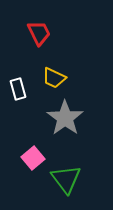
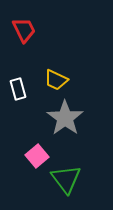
red trapezoid: moved 15 px left, 3 px up
yellow trapezoid: moved 2 px right, 2 px down
pink square: moved 4 px right, 2 px up
